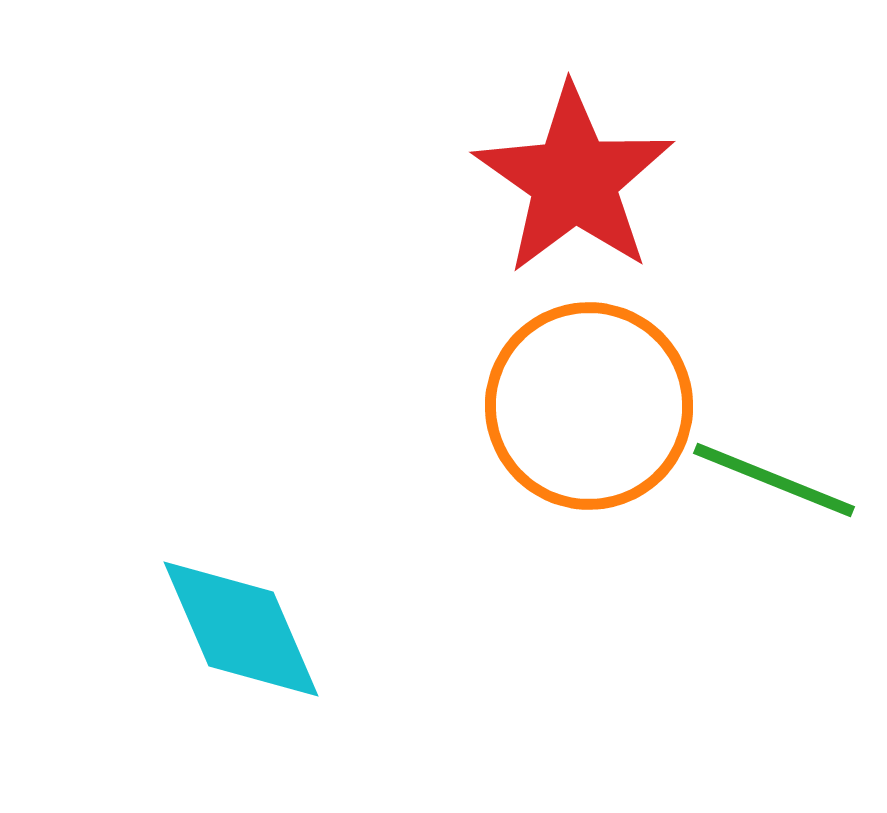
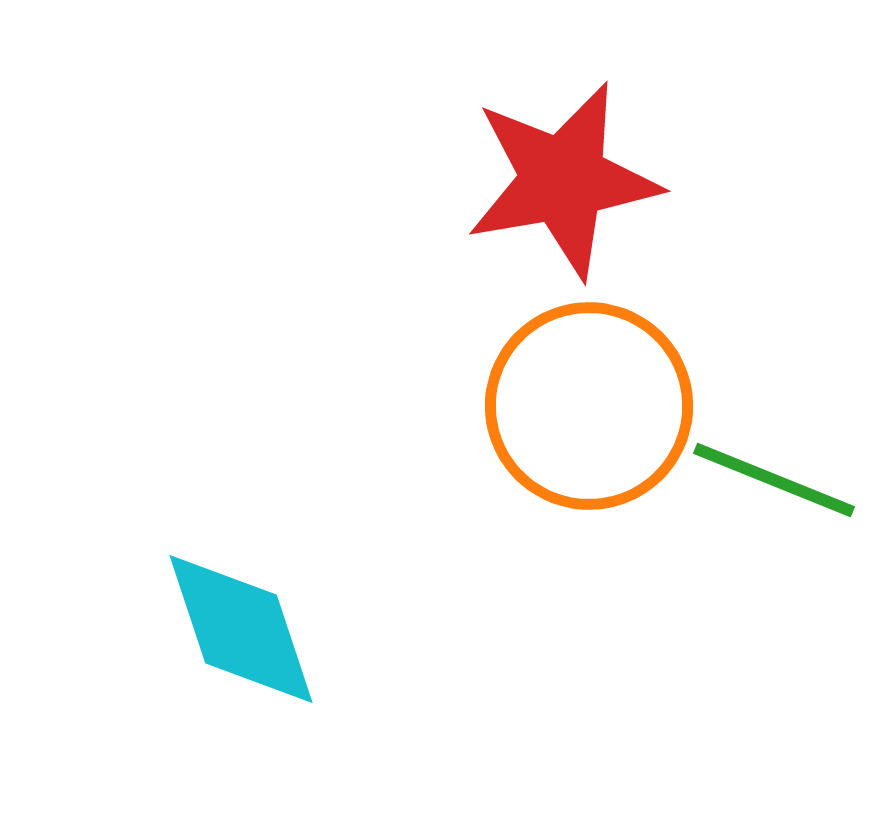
red star: moved 11 px left; rotated 27 degrees clockwise
cyan diamond: rotated 5 degrees clockwise
